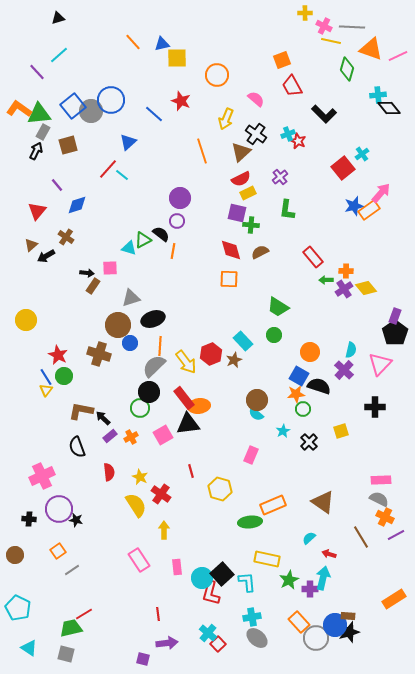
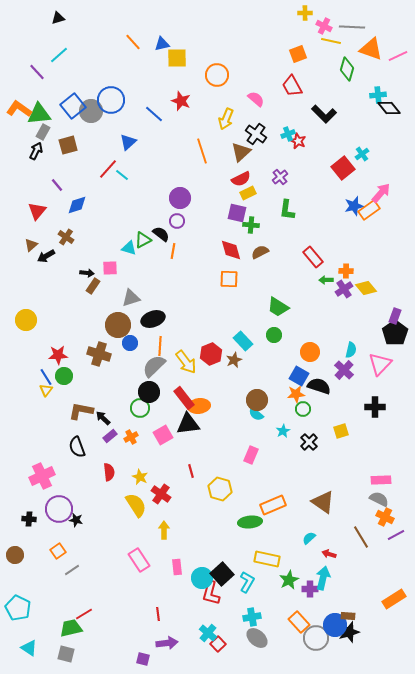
orange square at (282, 60): moved 16 px right, 6 px up
red star at (58, 355): rotated 30 degrees counterclockwise
cyan L-shape at (247, 582): rotated 35 degrees clockwise
